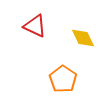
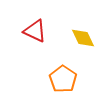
red triangle: moved 5 px down
